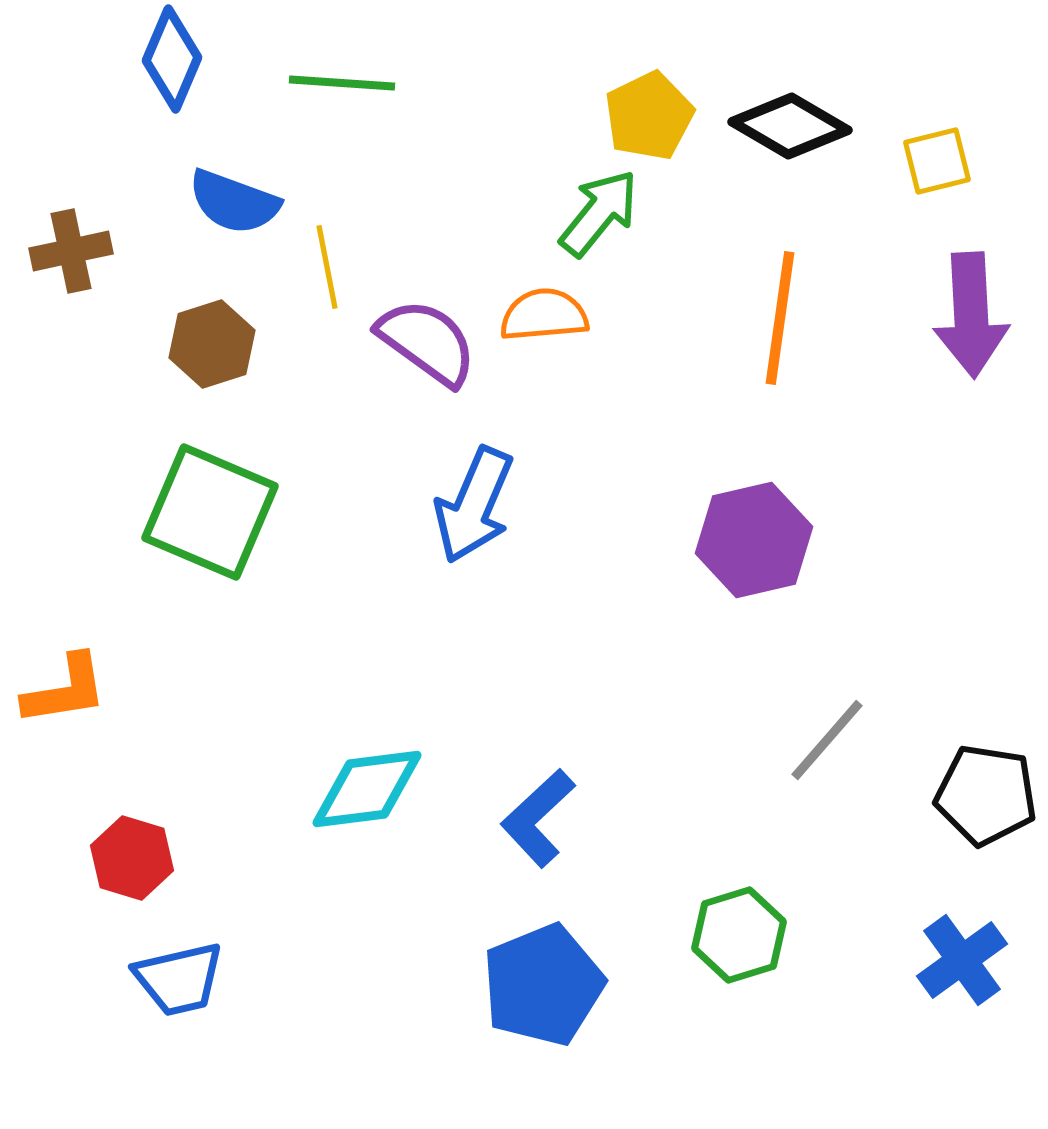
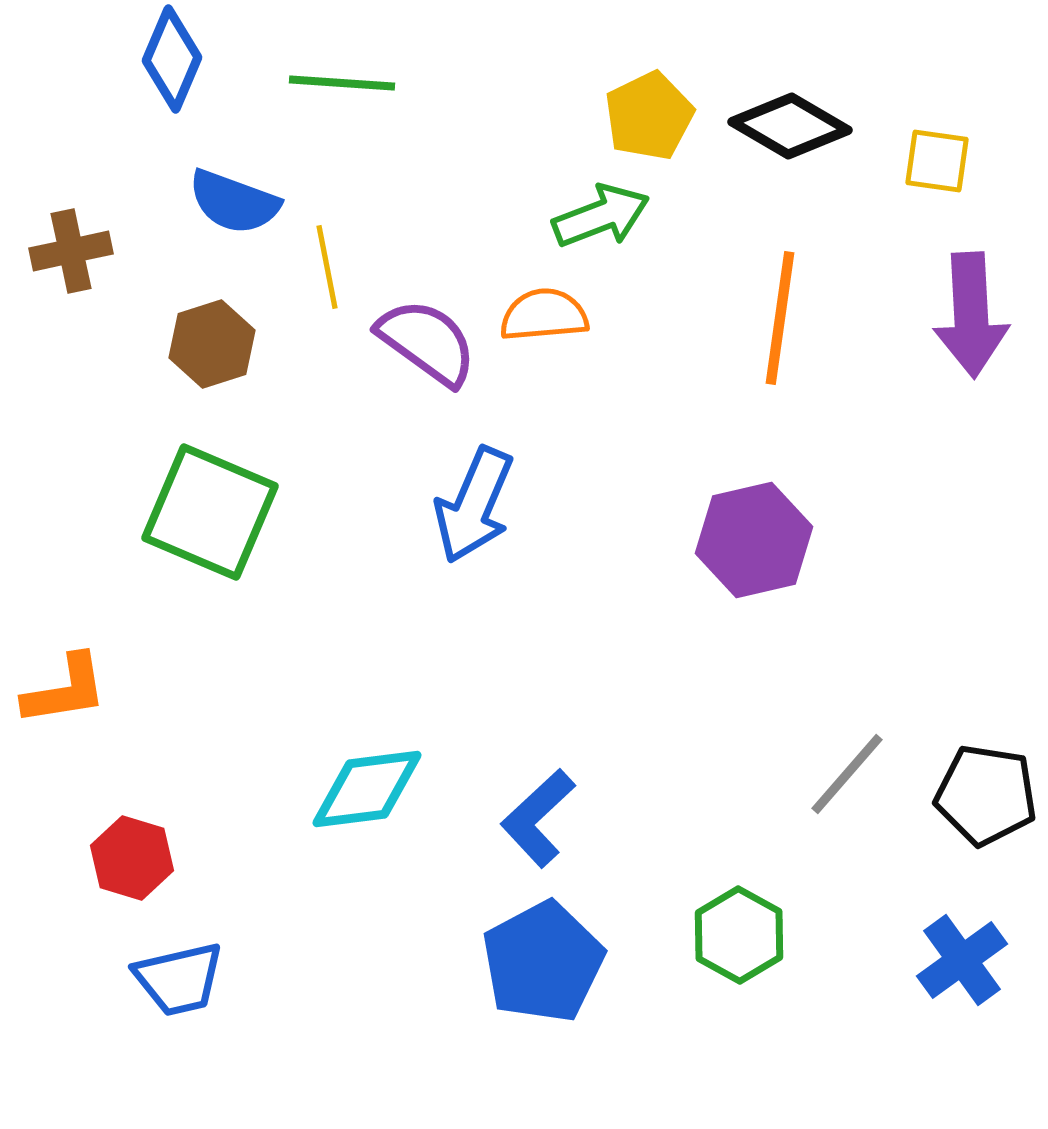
yellow square: rotated 22 degrees clockwise
green arrow: moved 2 px right, 3 px down; rotated 30 degrees clockwise
gray line: moved 20 px right, 34 px down
green hexagon: rotated 14 degrees counterclockwise
blue pentagon: moved 23 px up; rotated 6 degrees counterclockwise
